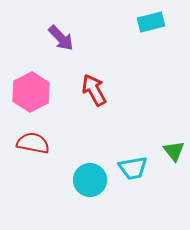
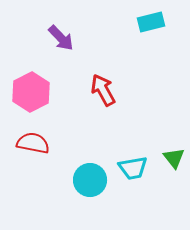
red arrow: moved 9 px right
green triangle: moved 7 px down
